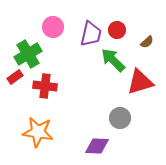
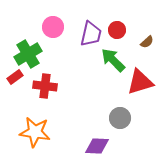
orange star: moved 3 px left
